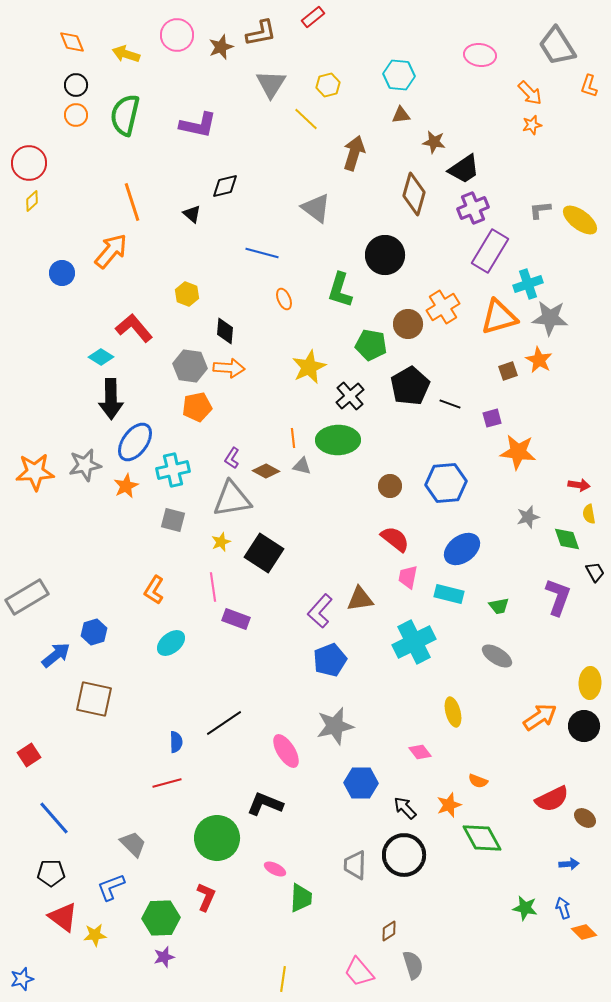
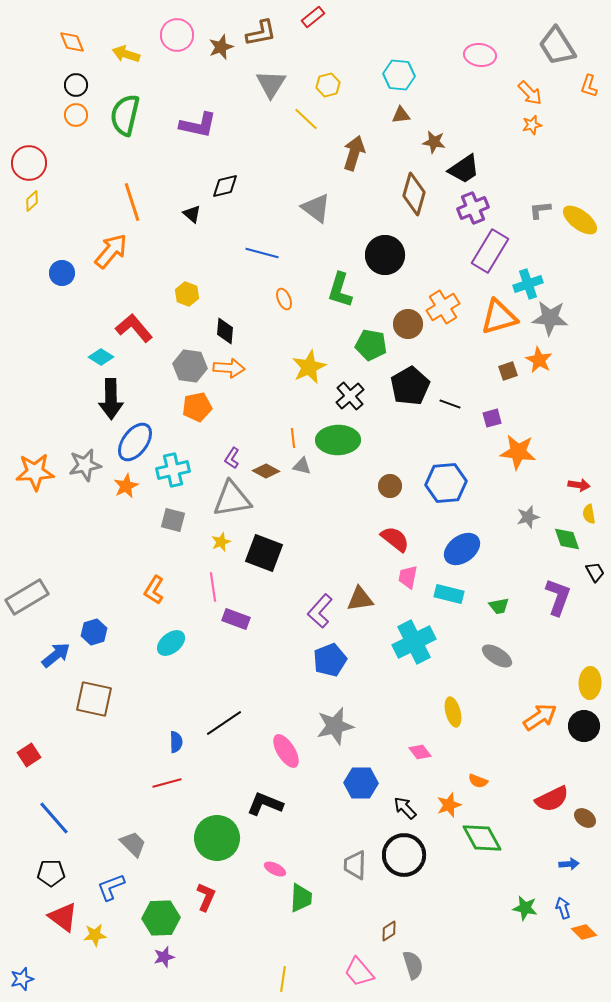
black square at (264, 553): rotated 12 degrees counterclockwise
